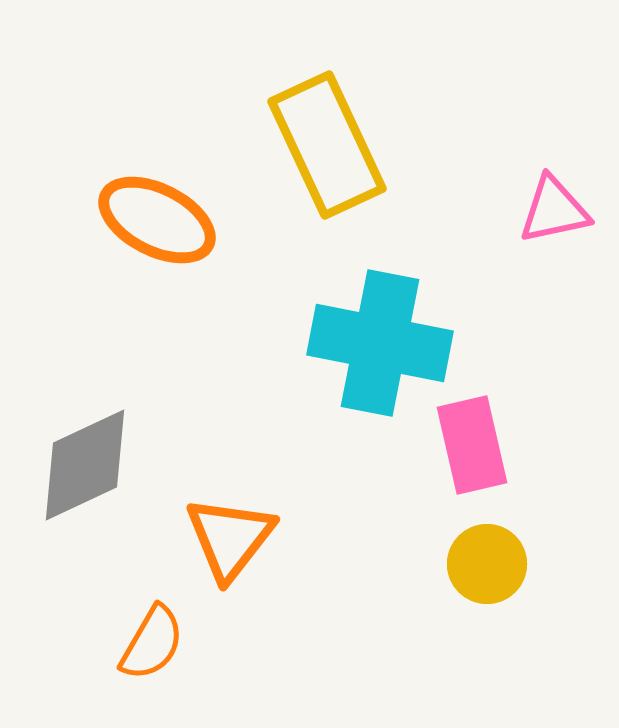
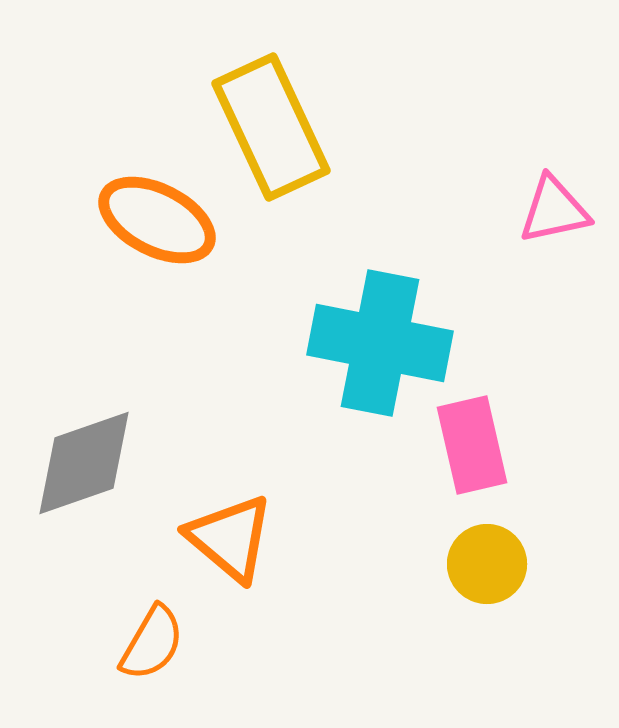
yellow rectangle: moved 56 px left, 18 px up
gray diamond: moved 1 px left, 2 px up; rotated 6 degrees clockwise
orange triangle: rotated 28 degrees counterclockwise
